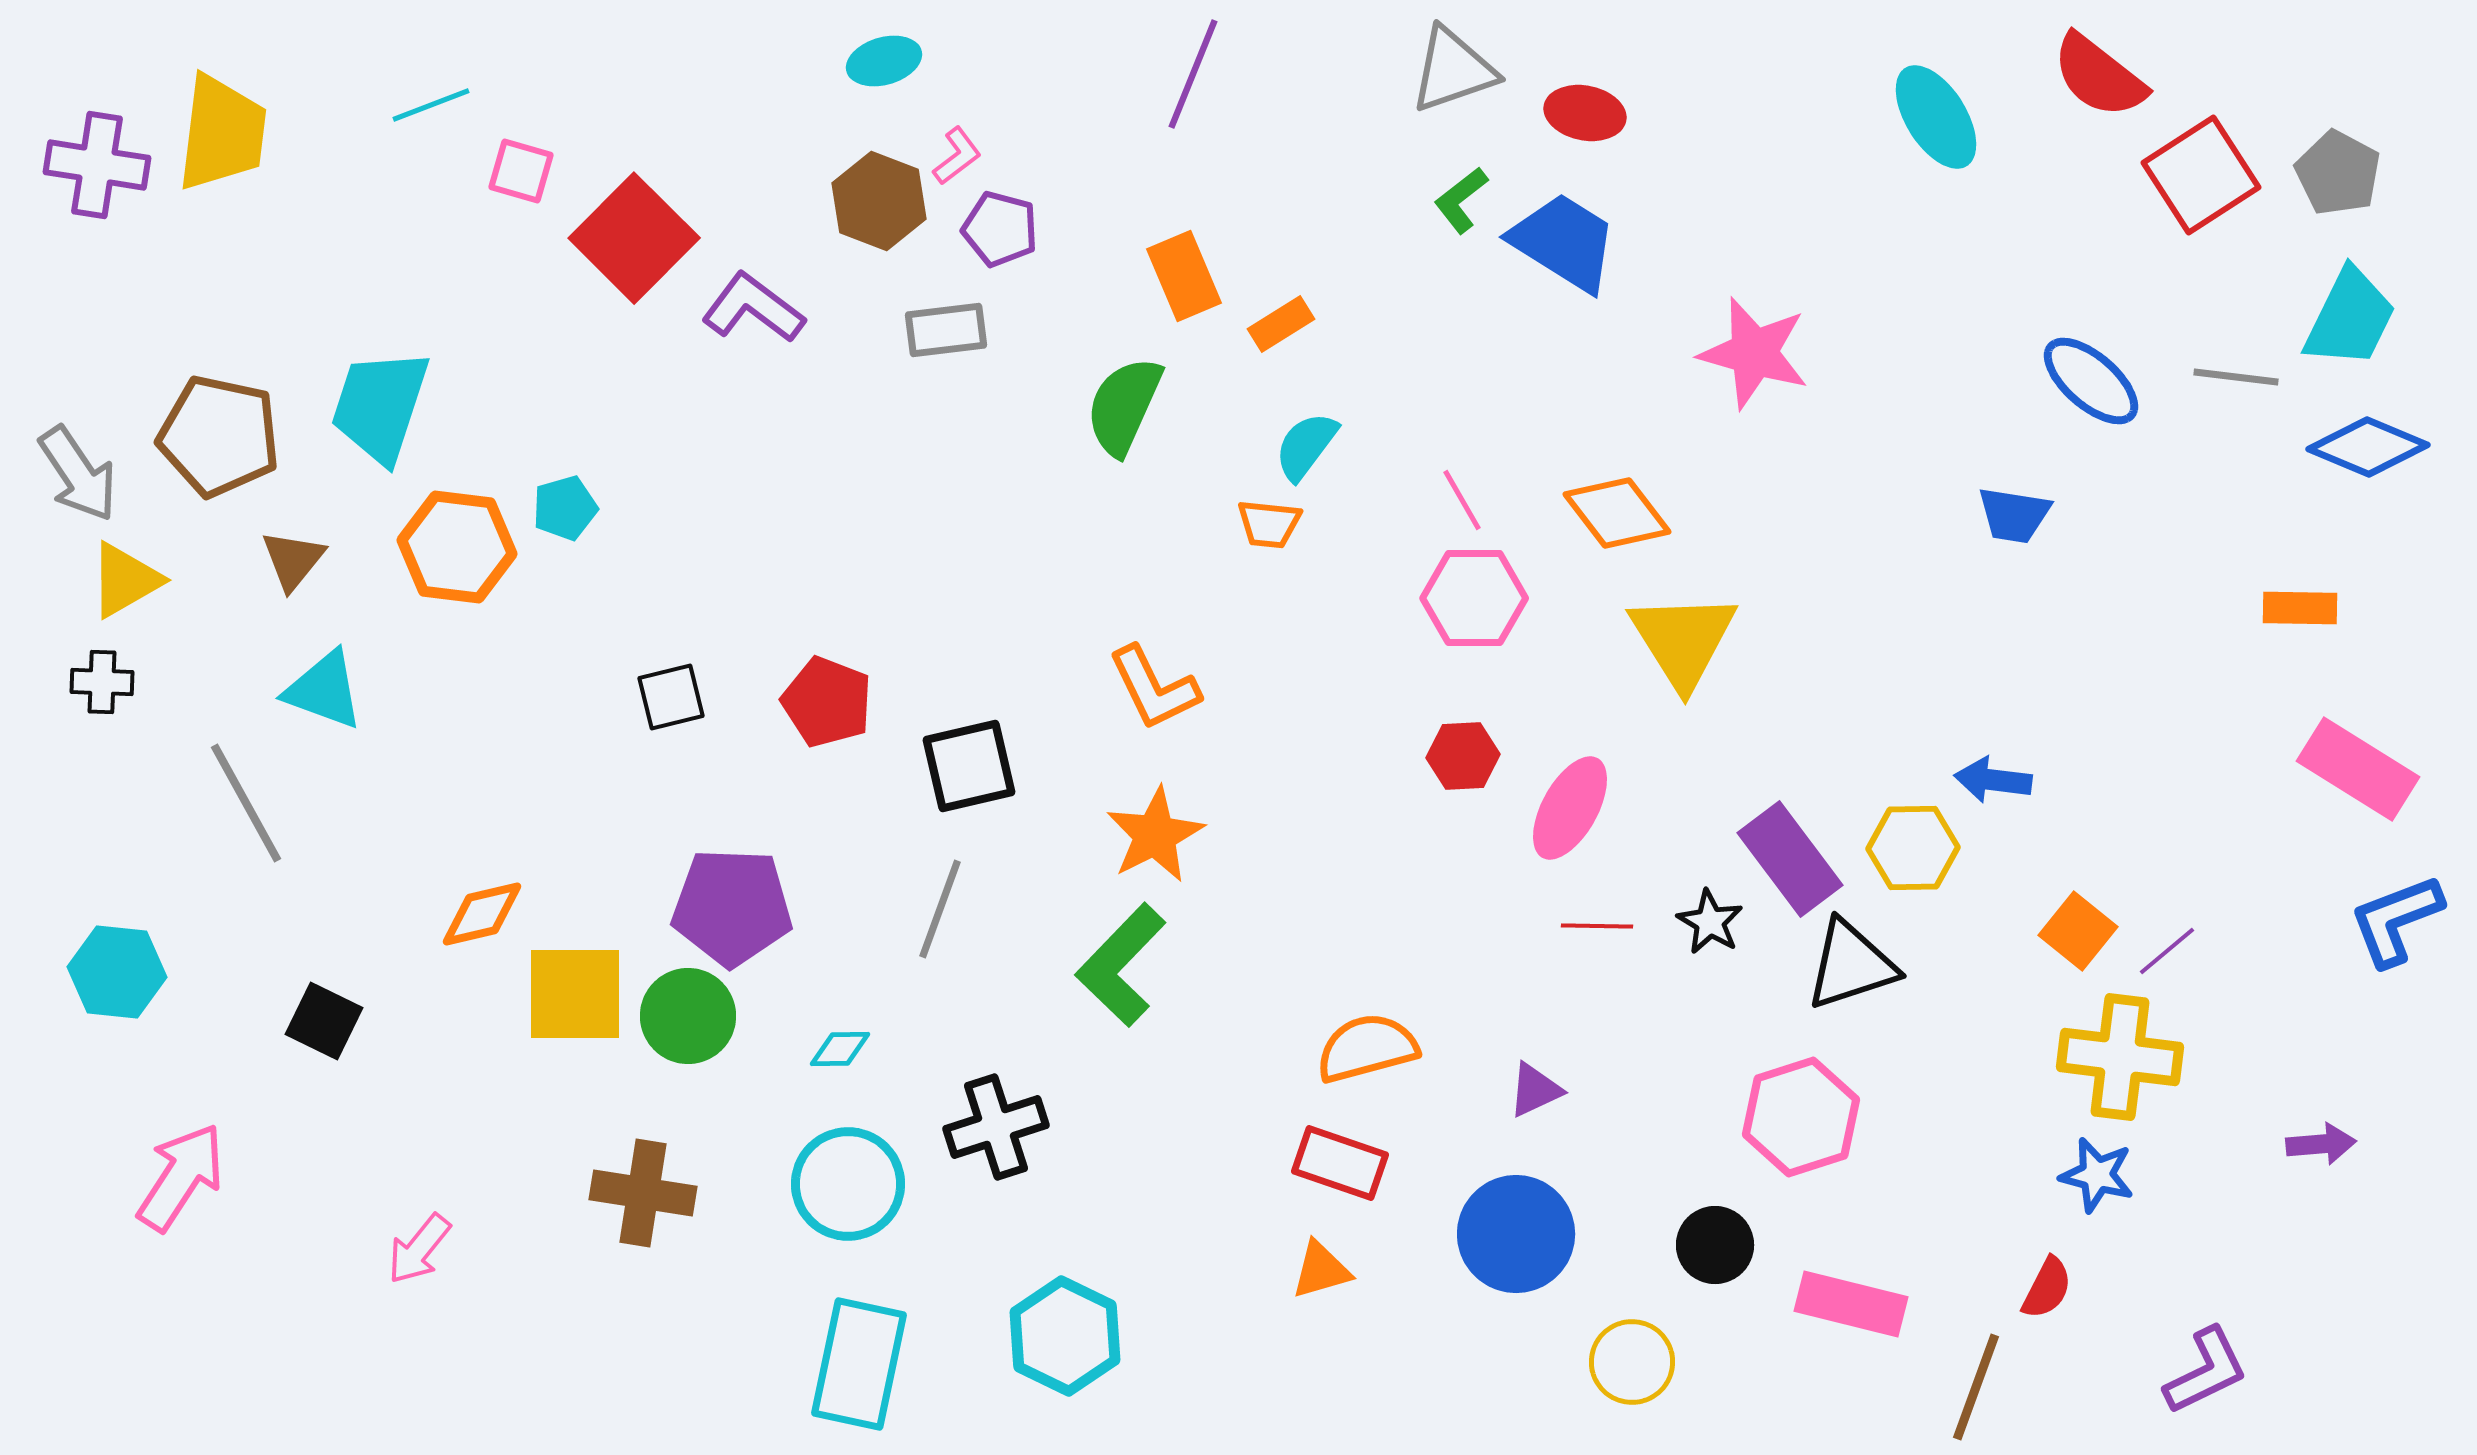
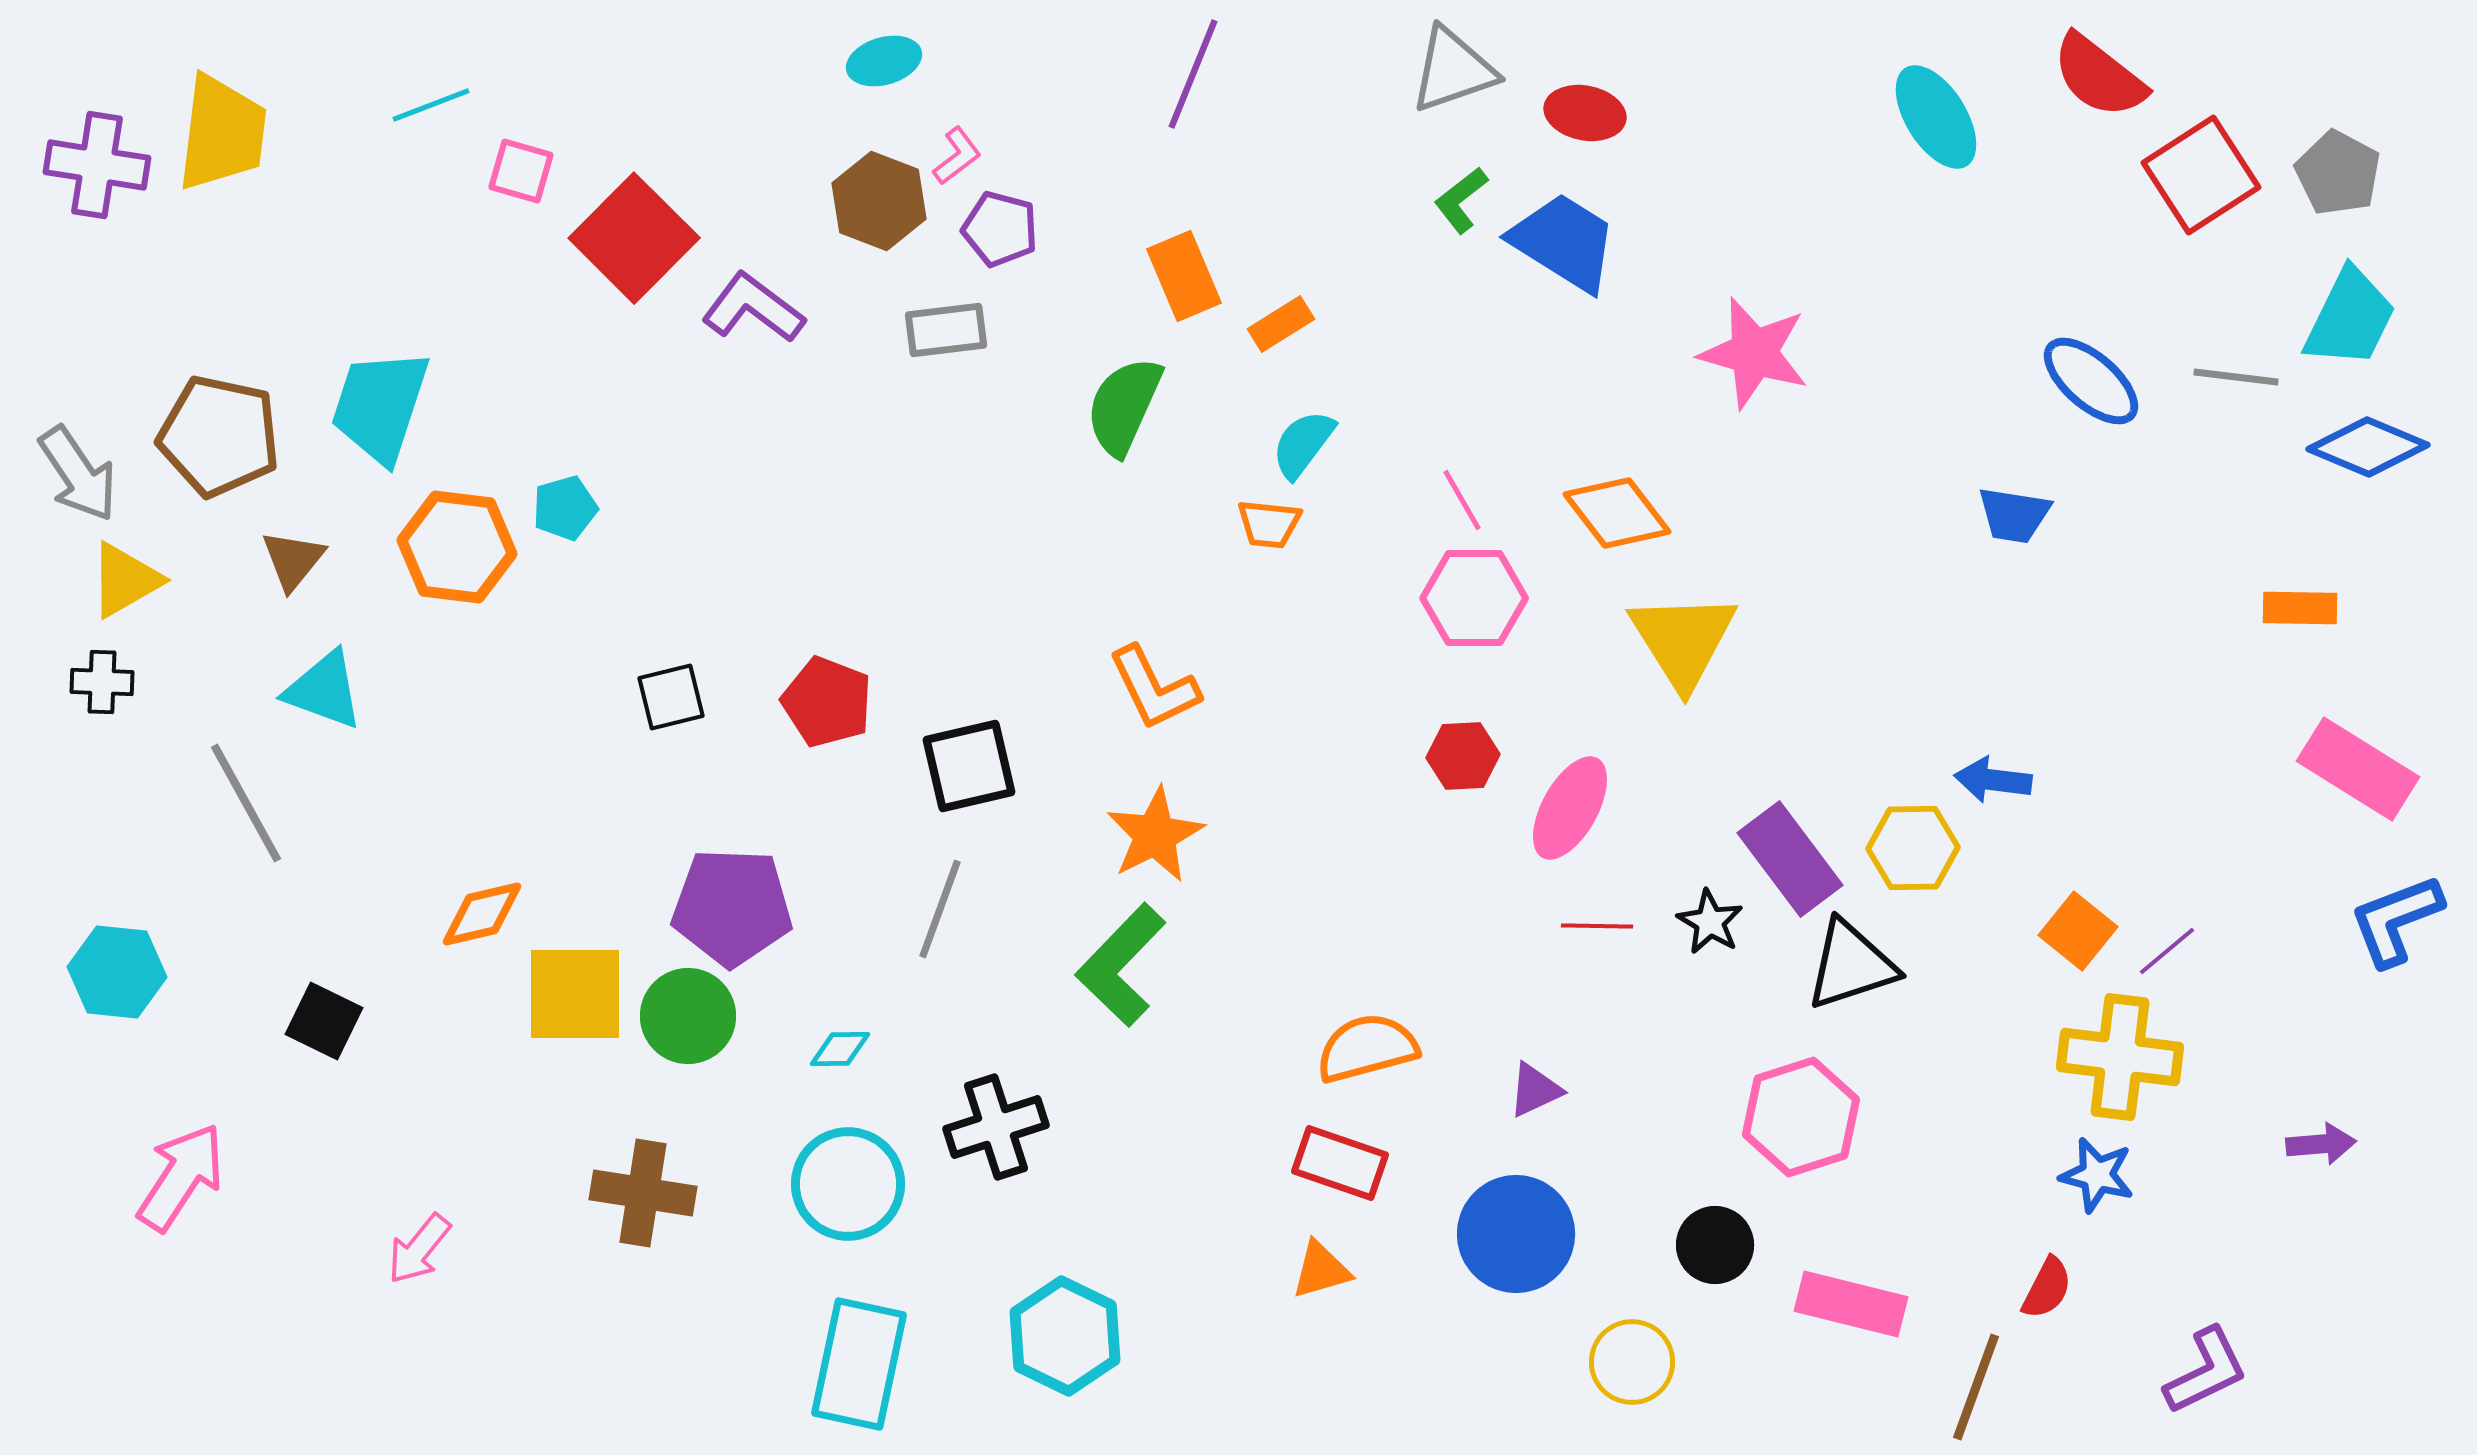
cyan semicircle at (1306, 446): moved 3 px left, 2 px up
